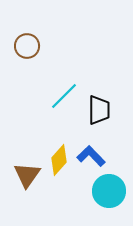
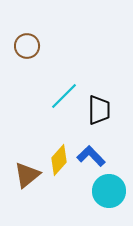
brown triangle: rotated 16 degrees clockwise
